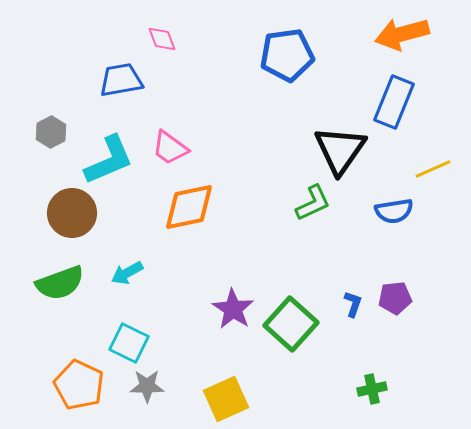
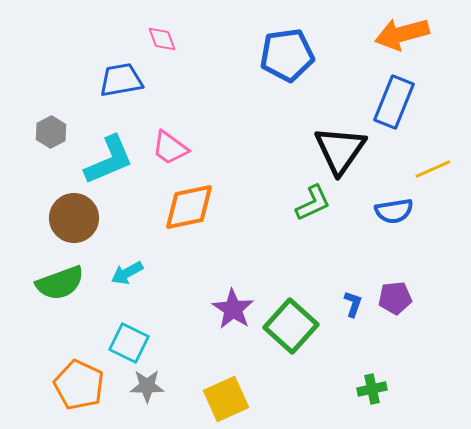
brown circle: moved 2 px right, 5 px down
green square: moved 2 px down
